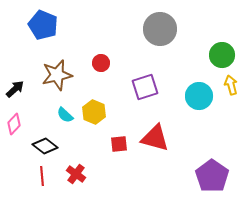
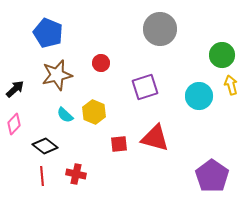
blue pentagon: moved 5 px right, 8 px down
red cross: rotated 24 degrees counterclockwise
